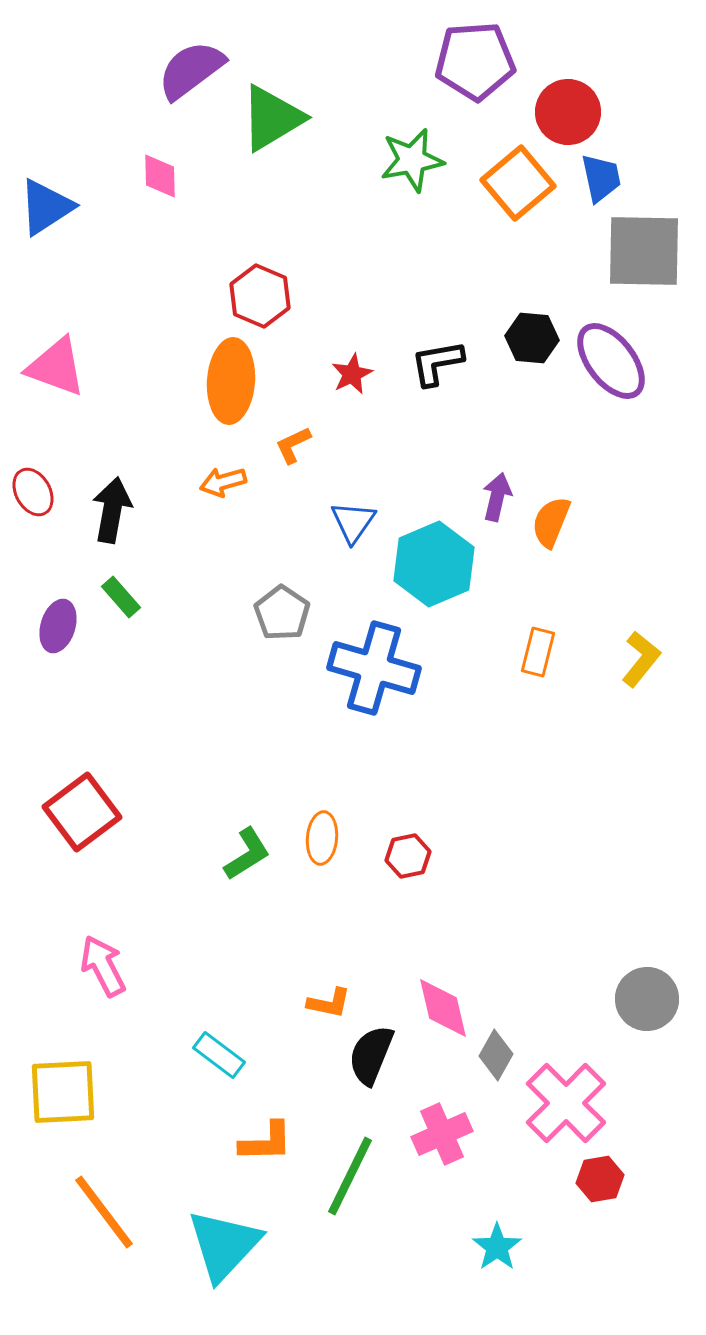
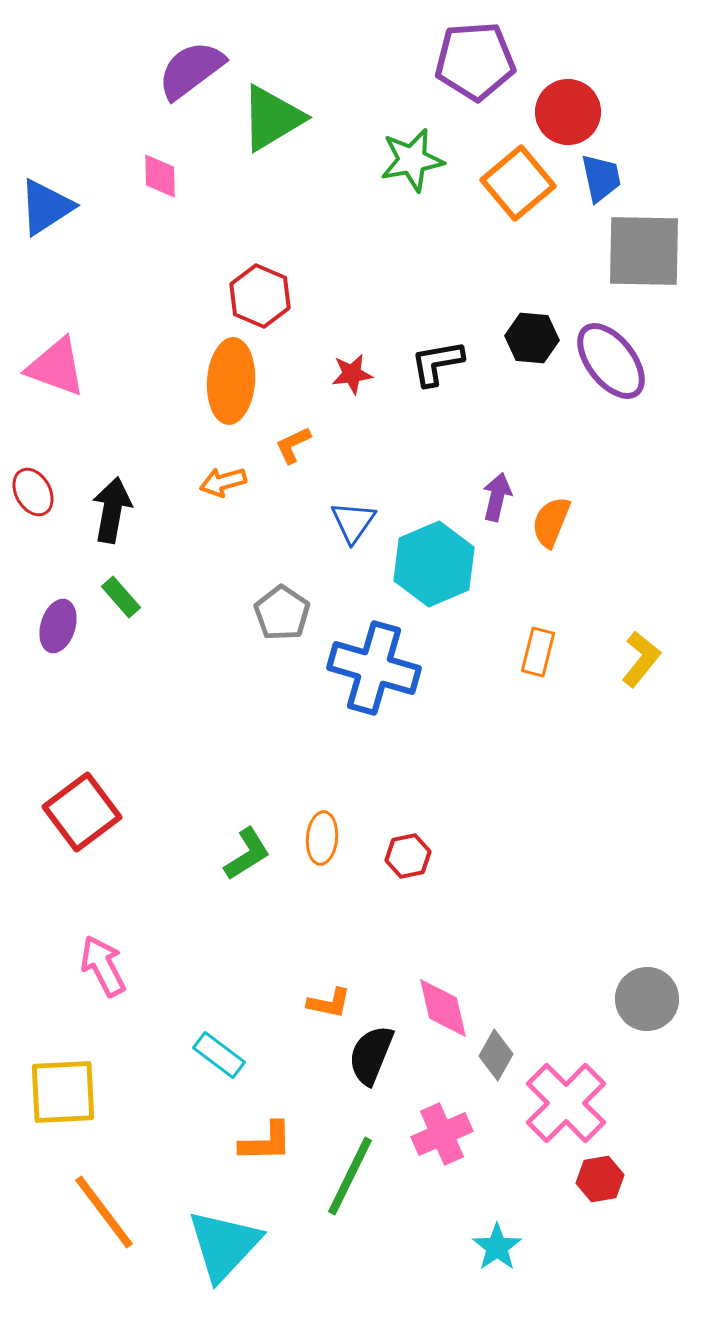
red star at (352, 374): rotated 18 degrees clockwise
